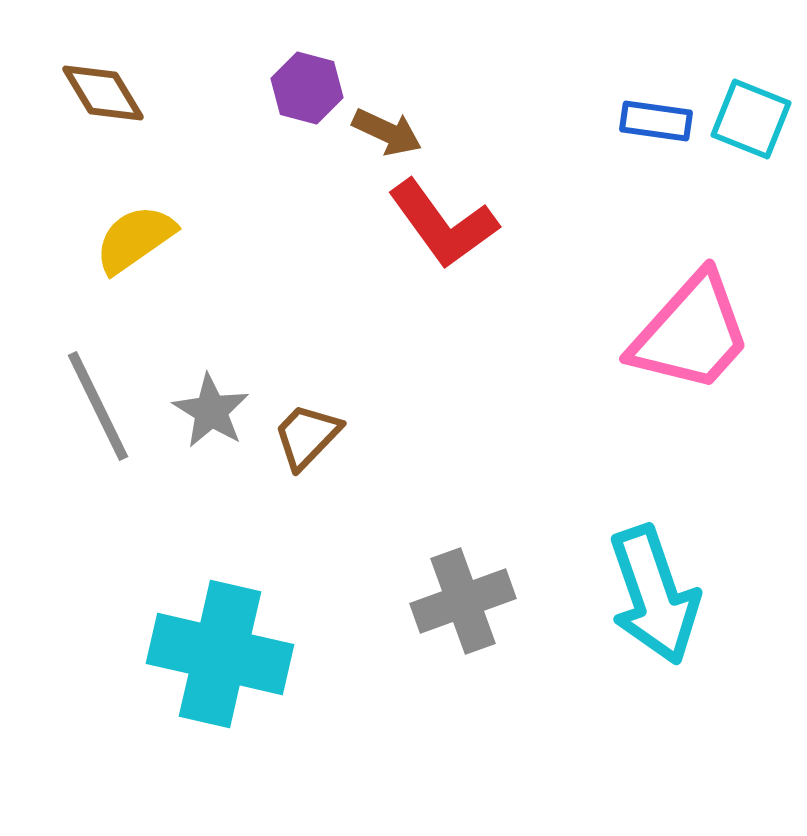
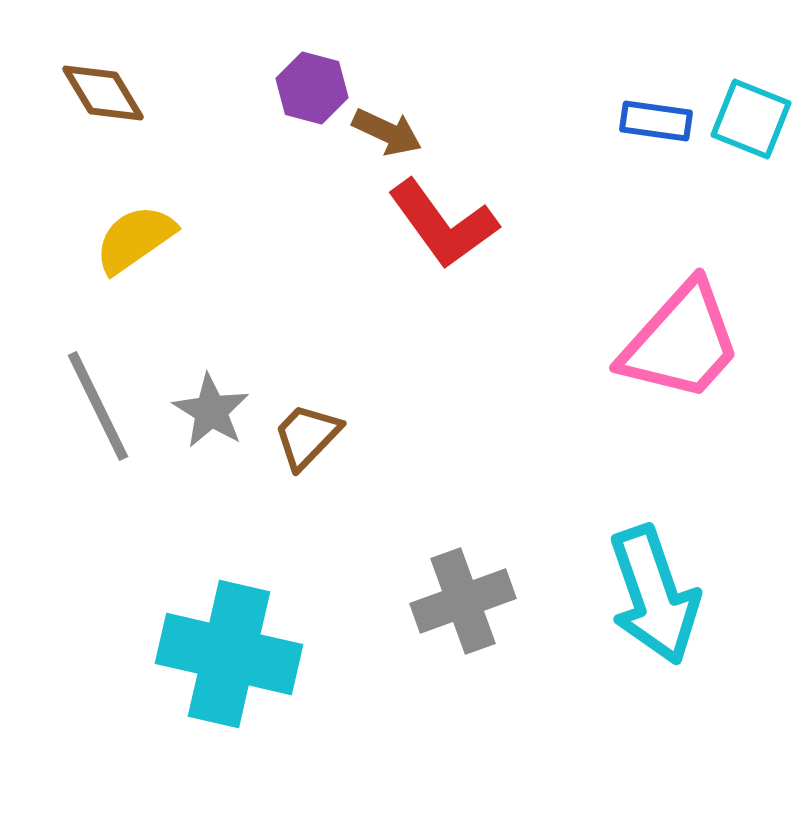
purple hexagon: moved 5 px right
pink trapezoid: moved 10 px left, 9 px down
cyan cross: moved 9 px right
